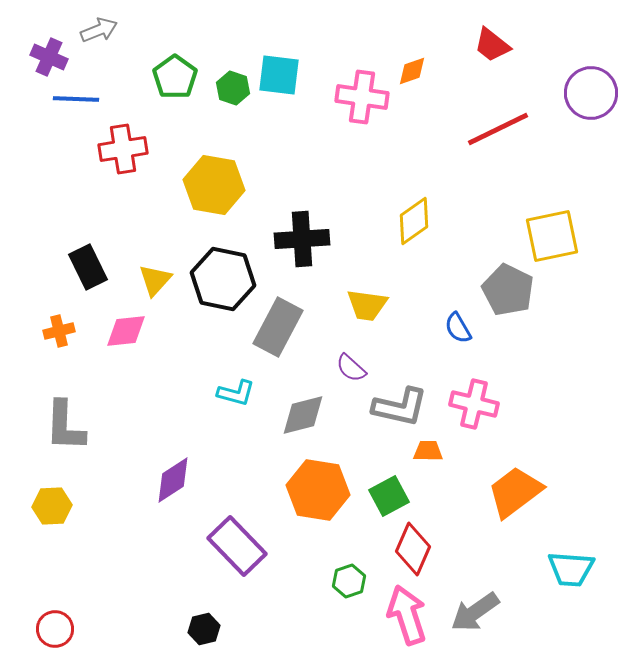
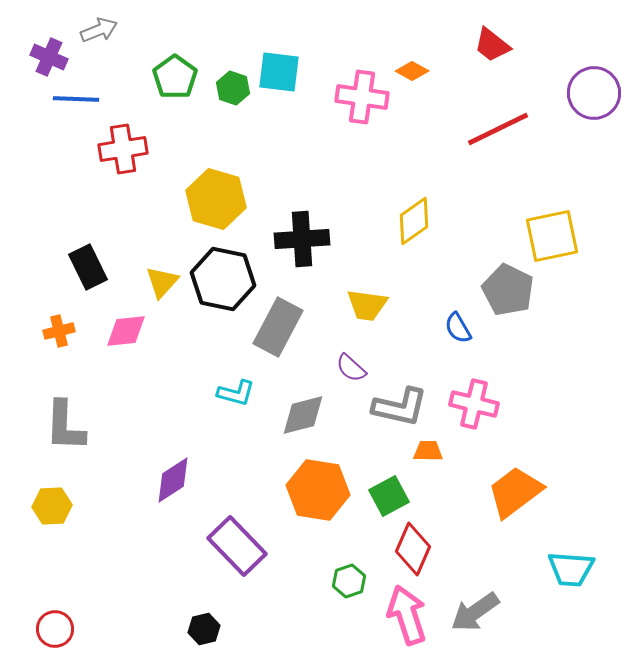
orange diamond at (412, 71): rotated 48 degrees clockwise
cyan square at (279, 75): moved 3 px up
purple circle at (591, 93): moved 3 px right
yellow hexagon at (214, 185): moved 2 px right, 14 px down; rotated 6 degrees clockwise
yellow triangle at (155, 280): moved 7 px right, 2 px down
